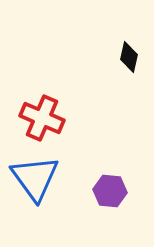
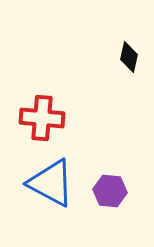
red cross: rotated 18 degrees counterclockwise
blue triangle: moved 16 px right, 5 px down; rotated 26 degrees counterclockwise
